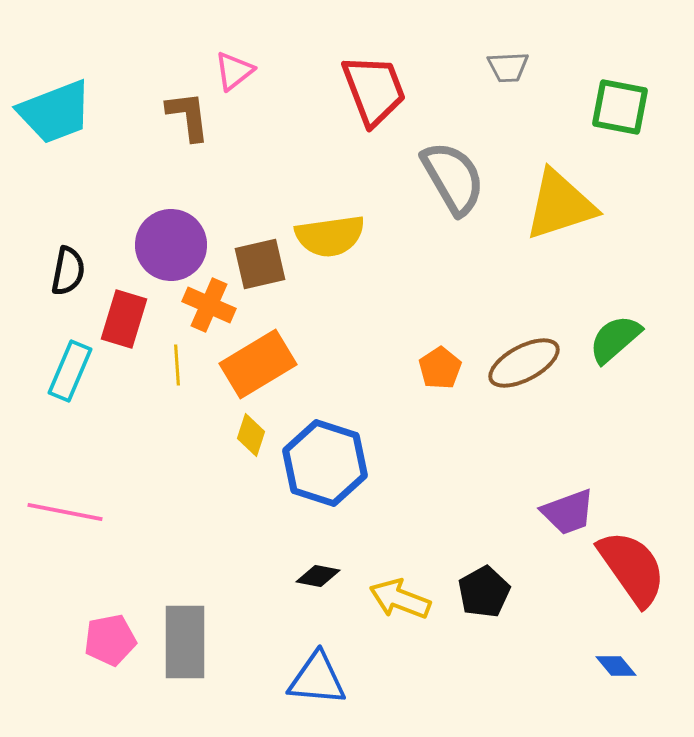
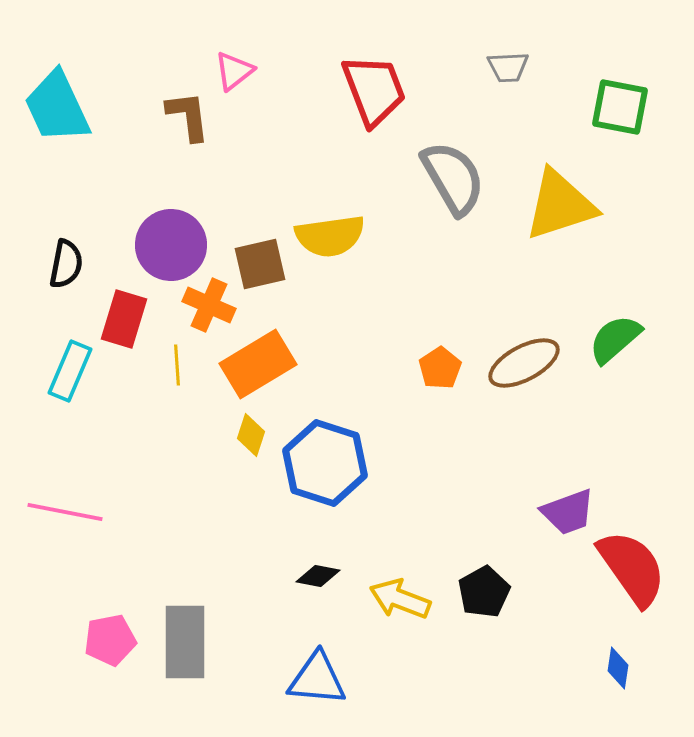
cyan trapezoid: moved 2 px right, 5 px up; rotated 86 degrees clockwise
black semicircle: moved 2 px left, 7 px up
blue diamond: moved 2 px right, 2 px down; rotated 48 degrees clockwise
